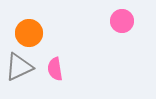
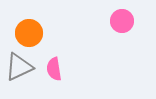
pink semicircle: moved 1 px left
